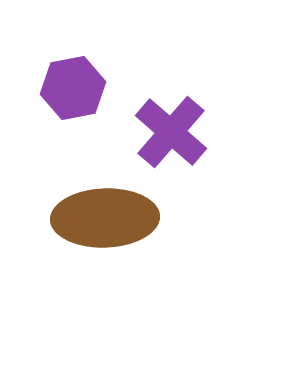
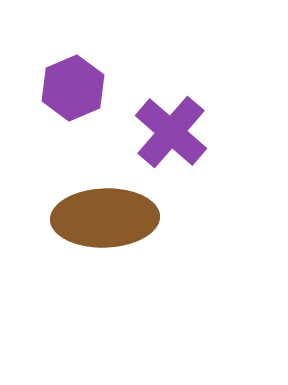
purple hexagon: rotated 12 degrees counterclockwise
